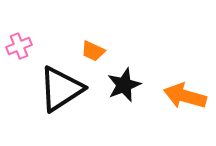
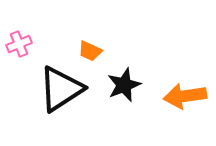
pink cross: moved 2 px up
orange trapezoid: moved 3 px left
orange arrow: rotated 24 degrees counterclockwise
